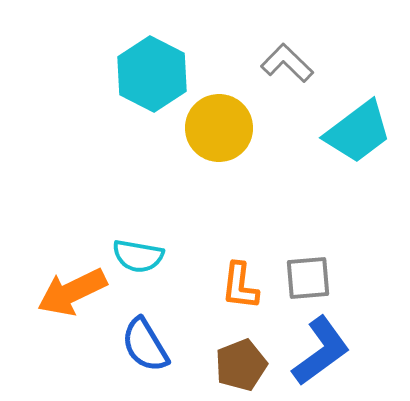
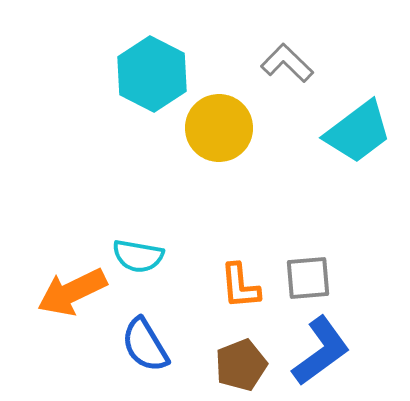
orange L-shape: rotated 12 degrees counterclockwise
